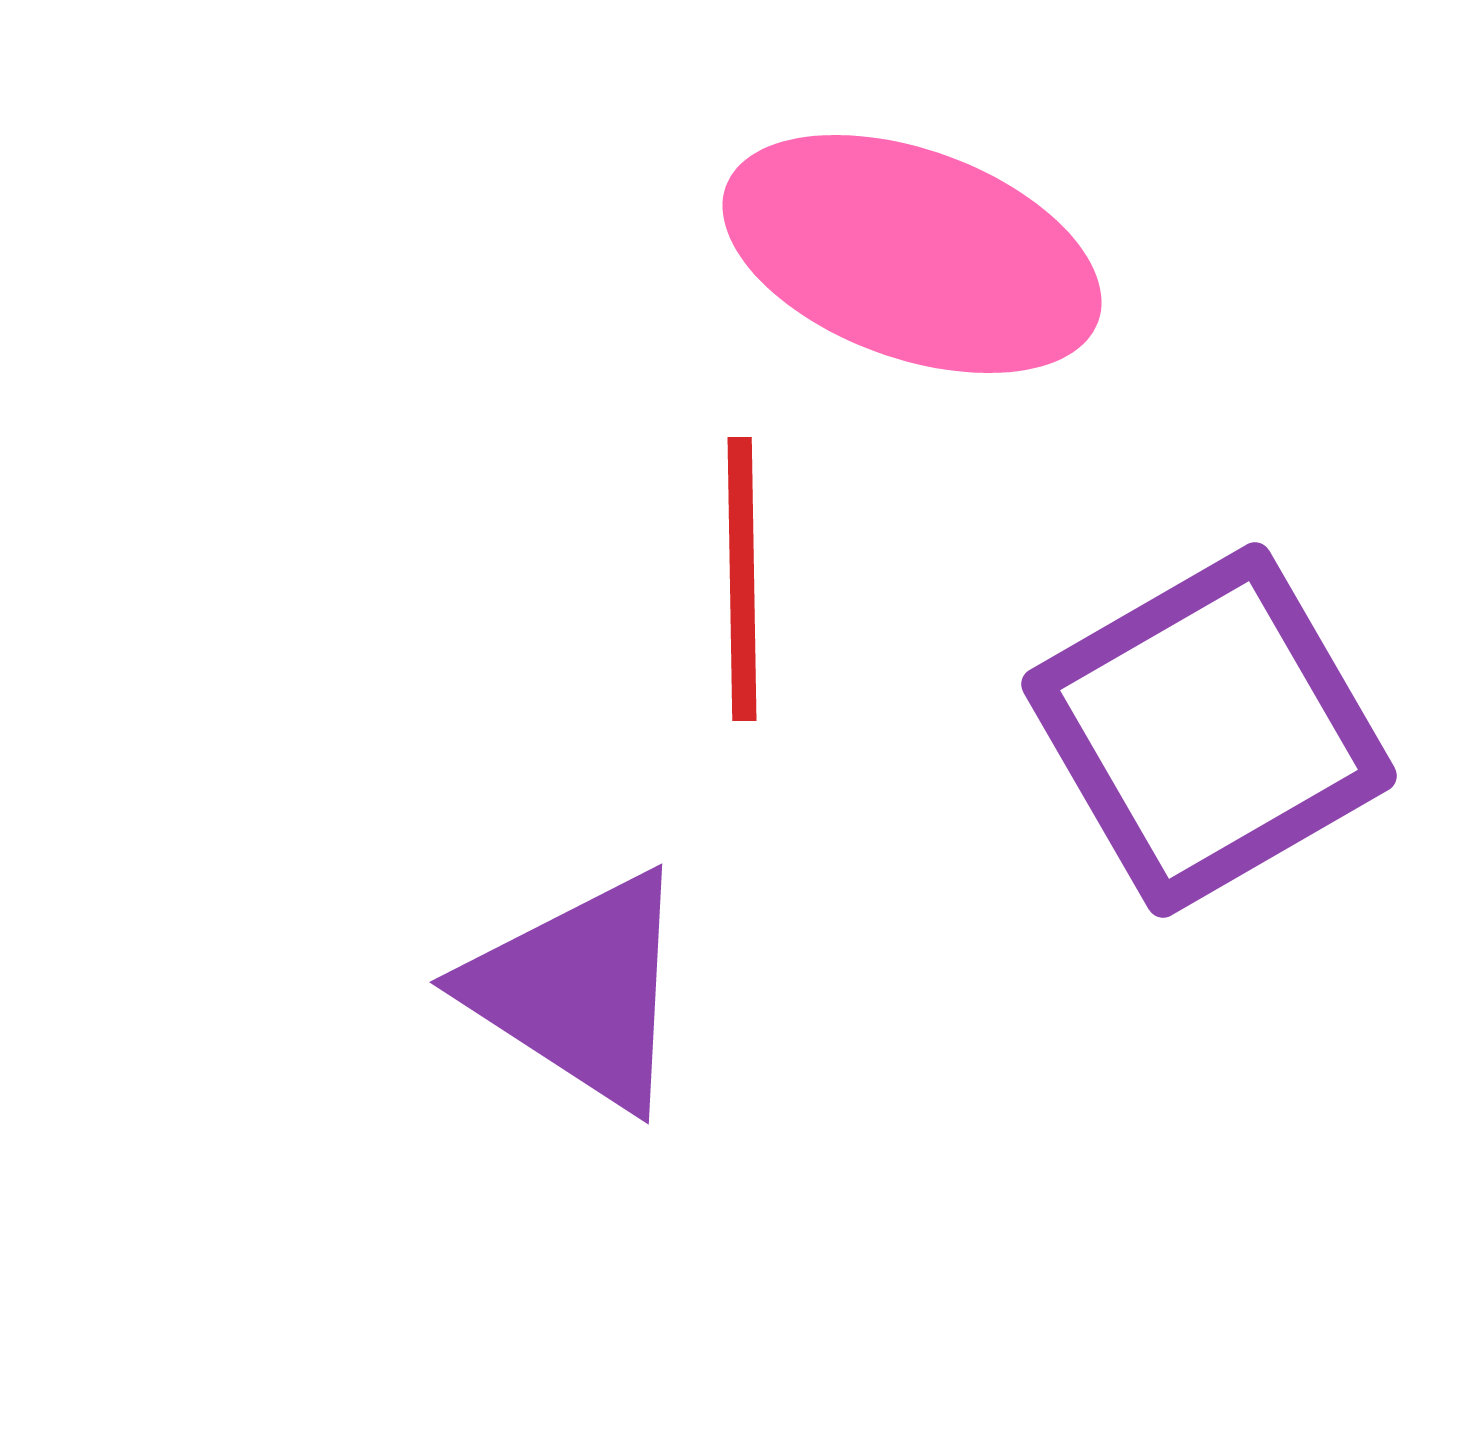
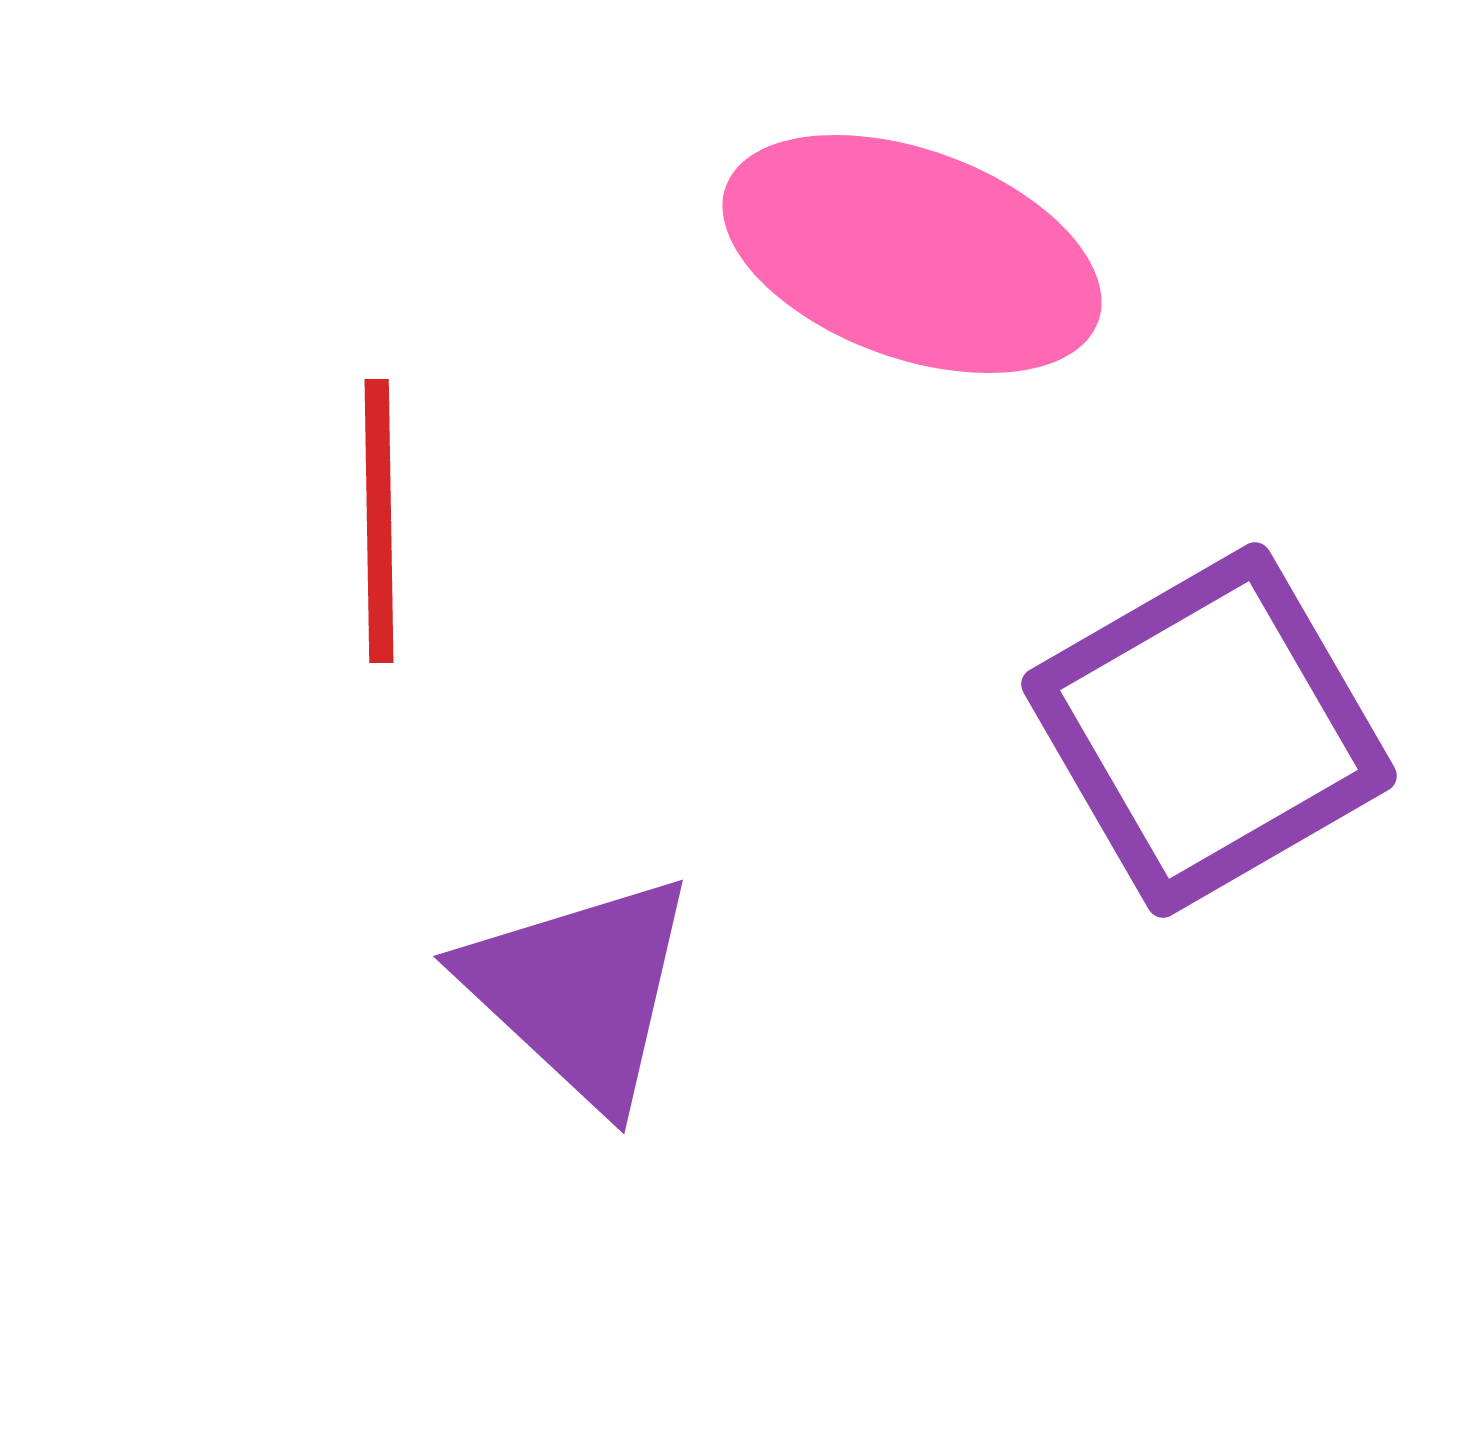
red line: moved 363 px left, 58 px up
purple triangle: rotated 10 degrees clockwise
